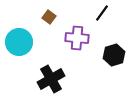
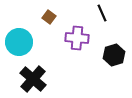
black line: rotated 60 degrees counterclockwise
black cross: moved 18 px left; rotated 20 degrees counterclockwise
